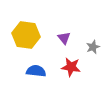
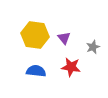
yellow hexagon: moved 9 px right
